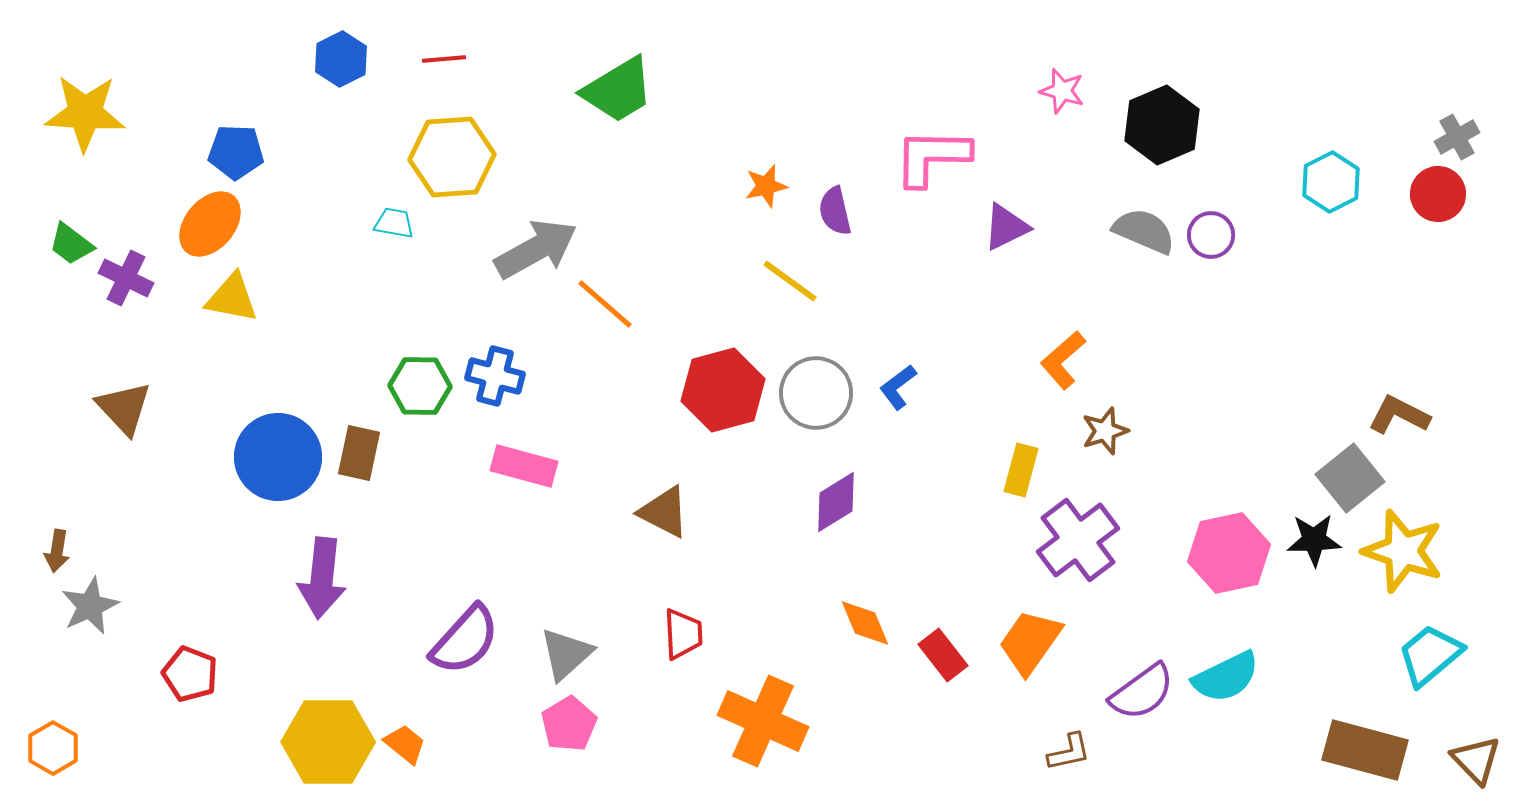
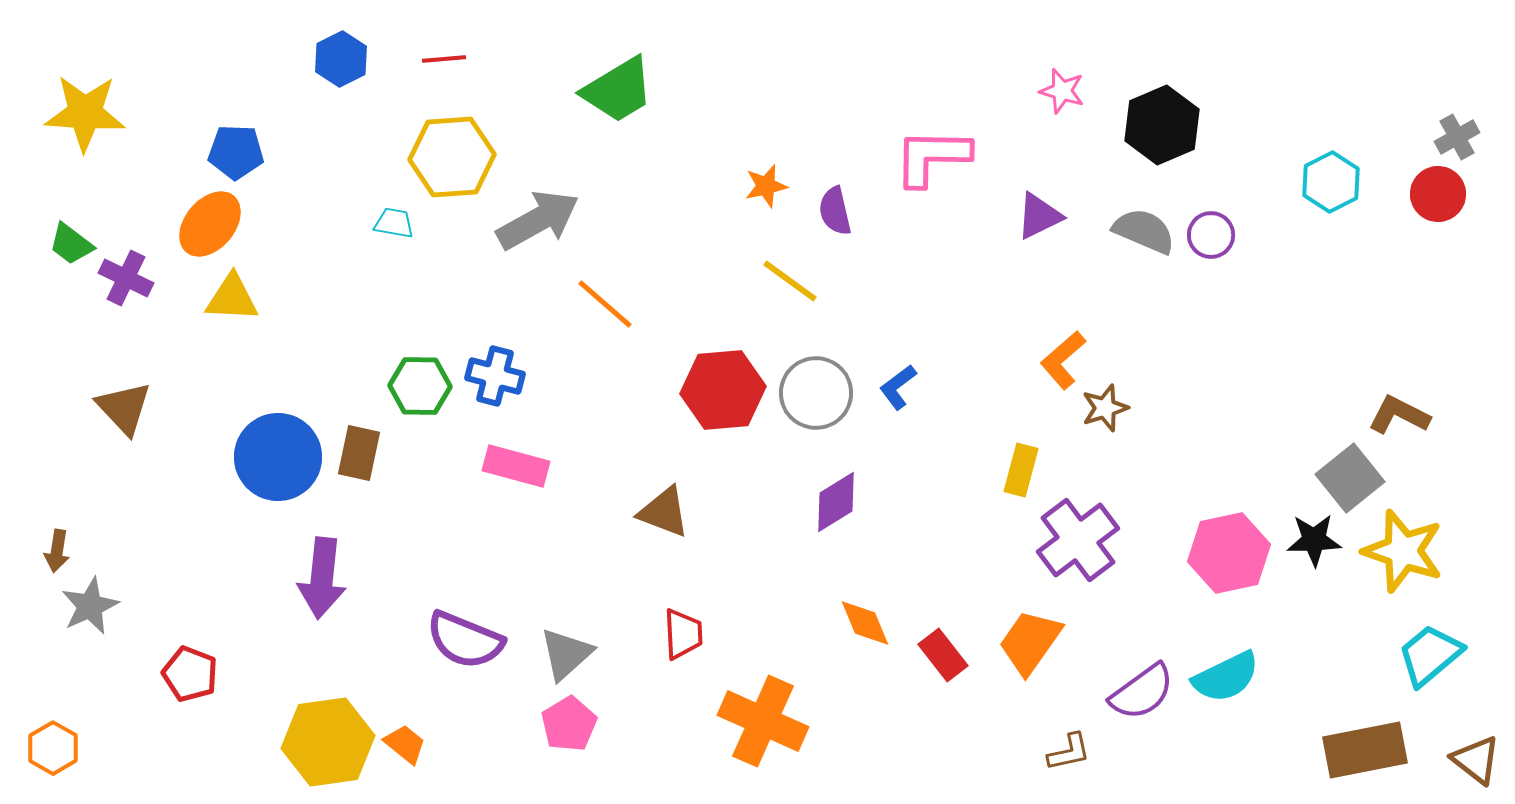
purple triangle at (1006, 227): moved 33 px right, 11 px up
gray arrow at (536, 249): moved 2 px right, 29 px up
yellow triangle at (232, 298): rotated 8 degrees counterclockwise
red hexagon at (723, 390): rotated 10 degrees clockwise
brown star at (1105, 431): moved 23 px up
pink rectangle at (524, 466): moved 8 px left
brown triangle at (664, 512): rotated 6 degrees counterclockwise
purple semicircle at (465, 640): rotated 70 degrees clockwise
yellow hexagon at (328, 742): rotated 8 degrees counterclockwise
brown rectangle at (1365, 750): rotated 26 degrees counterclockwise
brown triangle at (1476, 760): rotated 8 degrees counterclockwise
